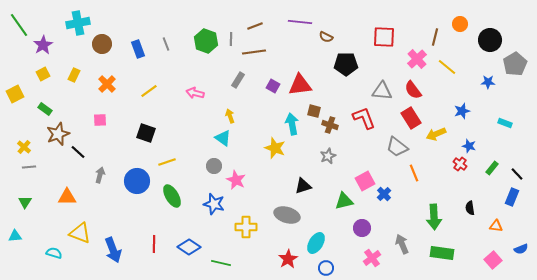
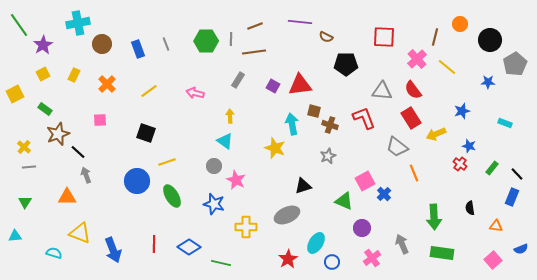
green hexagon at (206, 41): rotated 20 degrees counterclockwise
yellow arrow at (230, 116): rotated 16 degrees clockwise
cyan triangle at (223, 138): moved 2 px right, 3 px down
gray arrow at (100, 175): moved 14 px left; rotated 35 degrees counterclockwise
green triangle at (344, 201): rotated 36 degrees clockwise
gray ellipse at (287, 215): rotated 40 degrees counterclockwise
blue circle at (326, 268): moved 6 px right, 6 px up
